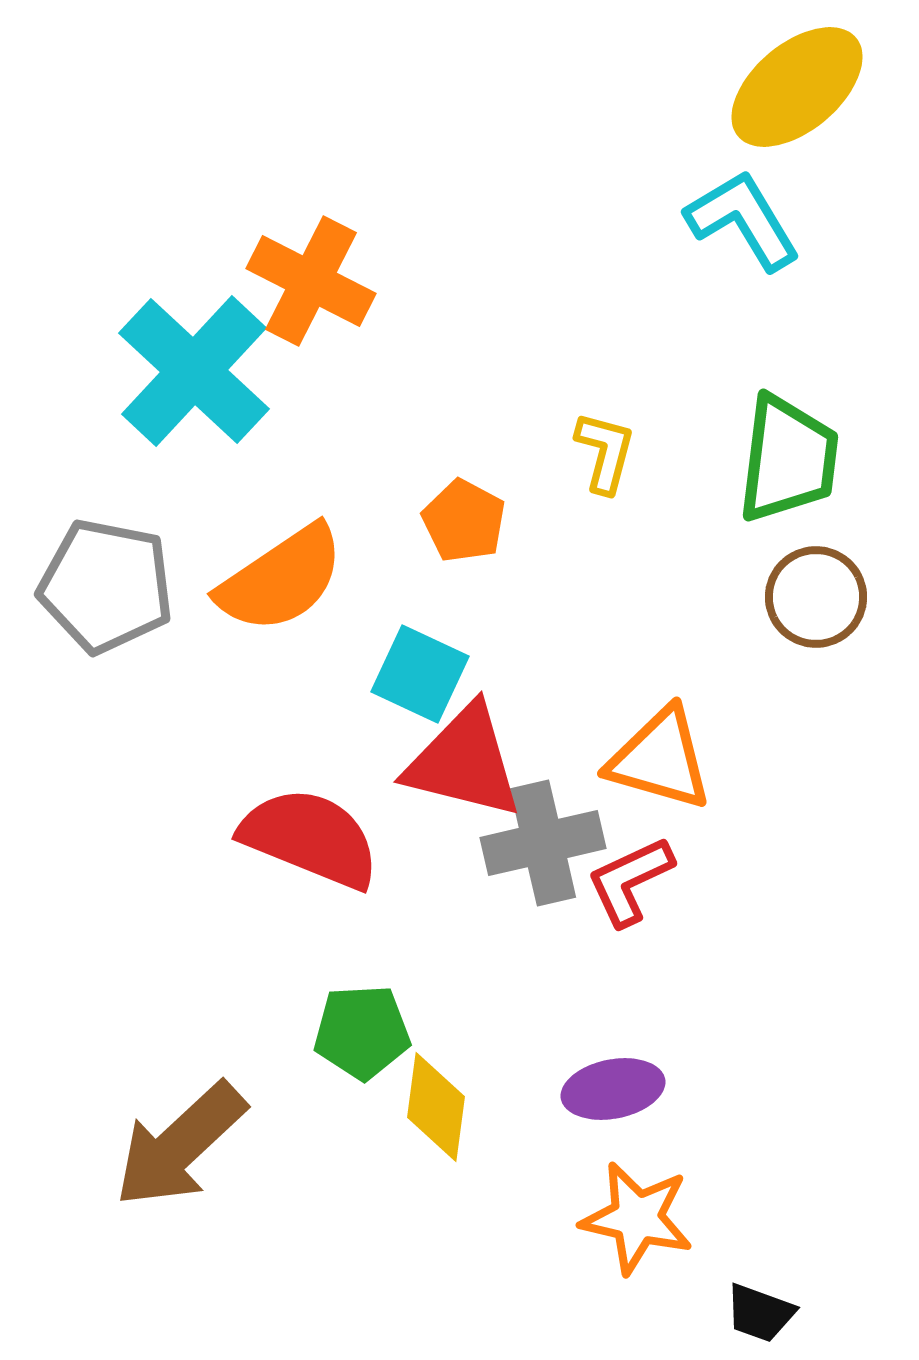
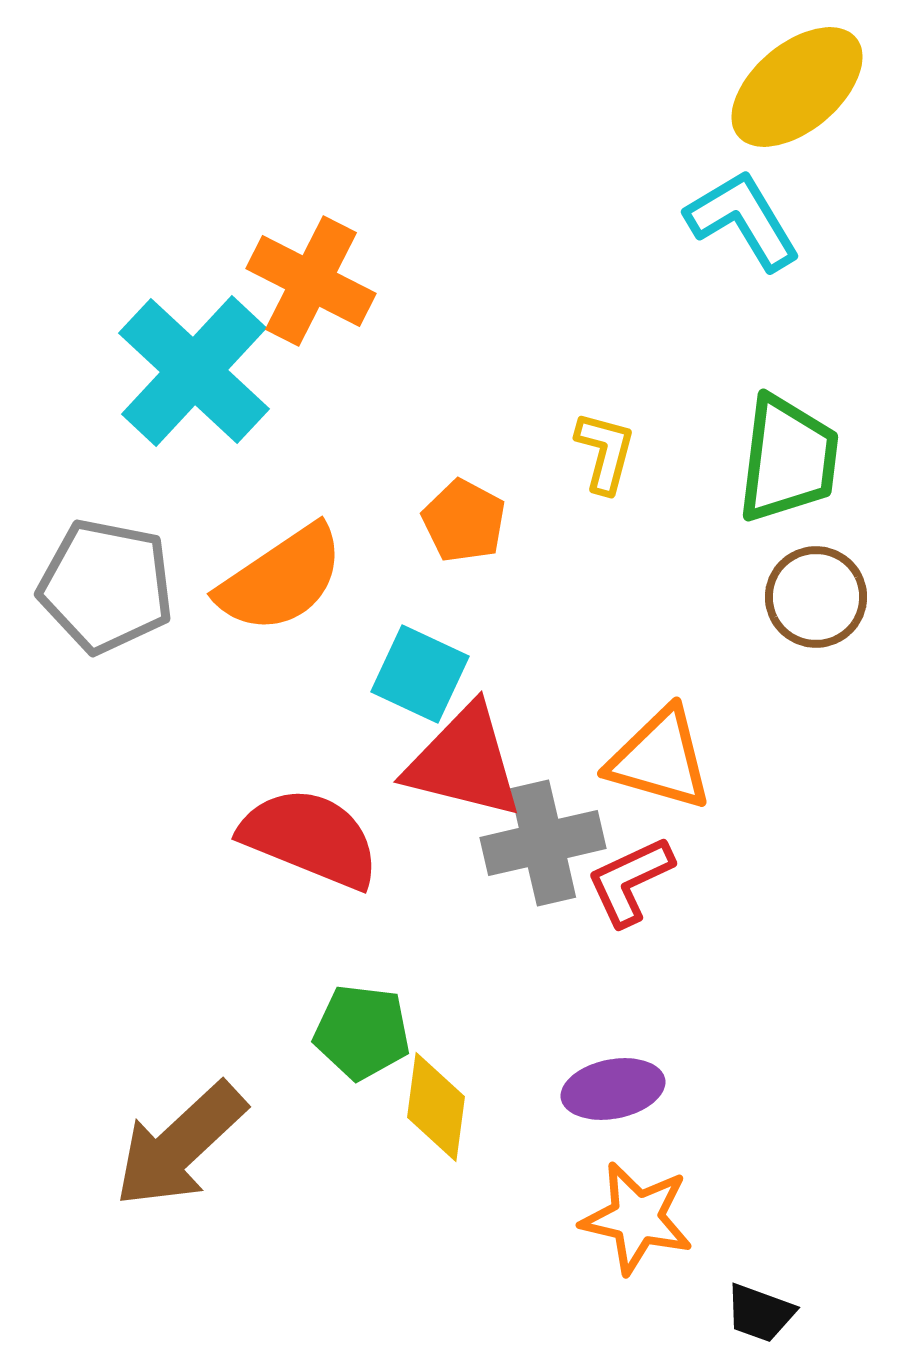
green pentagon: rotated 10 degrees clockwise
